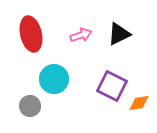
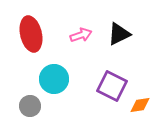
orange diamond: moved 1 px right, 2 px down
